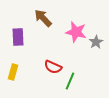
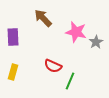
purple rectangle: moved 5 px left
red semicircle: moved 1 px up
